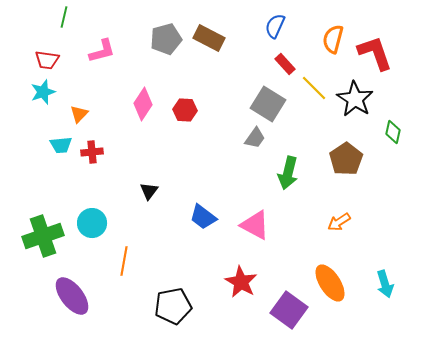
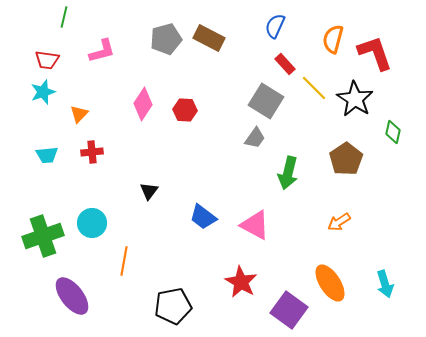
gray square: moved 2 px left, 3 px up
cyan trapezoid: moved 14 px left, 10 px down
